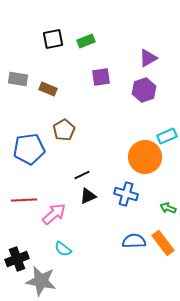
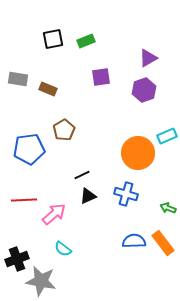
orange circle: moved 7 px left, 4 px up
